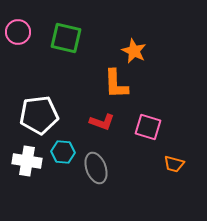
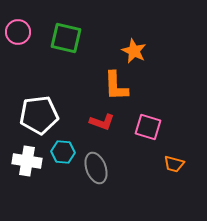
orange L-shape: moved 2 px down
